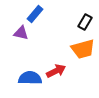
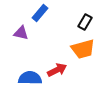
blue rectangle: moved 5 px right, 1 px up
red arrow: moved 1 px right, 1 px up
